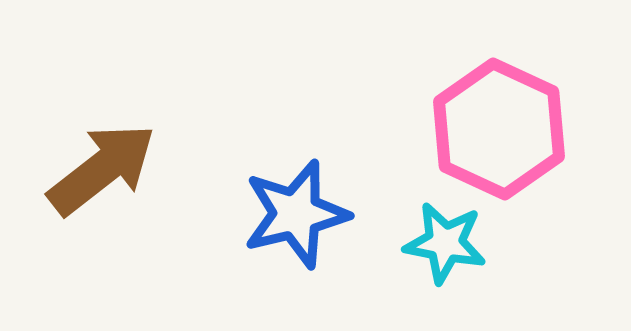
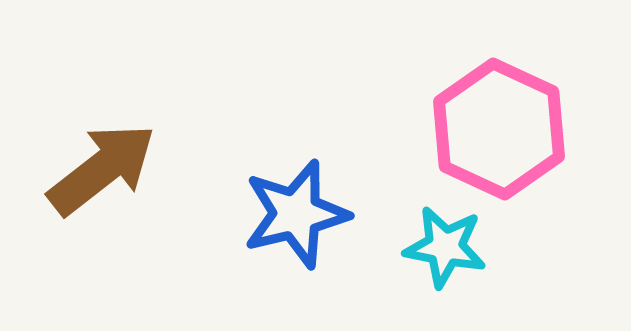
cyan star: moved 4 px down
